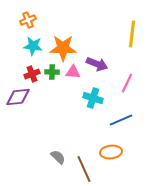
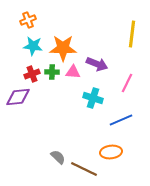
brown line: rotated 40 degrees counterclockwise
